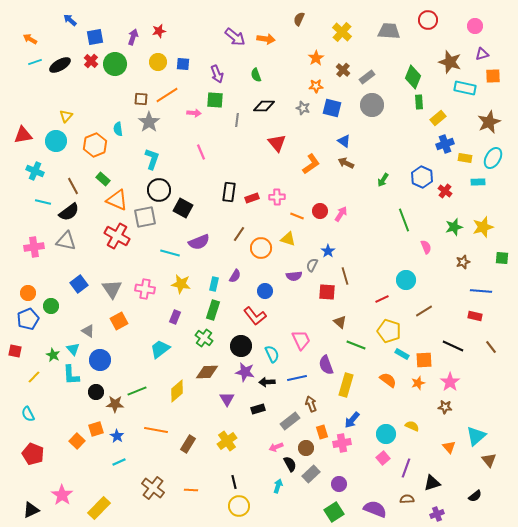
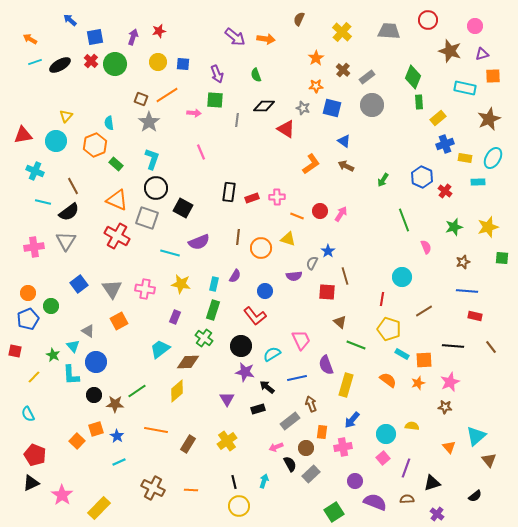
brown star at (450, 62): moved 11 px up
brown square at (141, 99): rotated 16 degrees clockwise
brown star at (489, 122): moved 3 px up
cyan semicircle at (118, 129): moved 9 px left, 6 px up
red triangle at (277, 143): moved 9 px right, 14 px up; rotated 18 degrees counterclockwise
brown arrow at (346, 163): moved 3 px down
green rectangle at (103, 179): moved 13 px right, 15 px up
black circle at (159, 190): moved 3 px left, 2 px up
gray square at (145, 217): moved 2 px right, 1 px down; rotated 30 degrees clockwise
yellow star at (483, 227): moved 5 px right
brown line at (239, 234): moved 1 px left, 3 px down; rotated 28 degrees counterclockwise
gray triangle at (66, 241): rotated 50 degrees clockwise
gray semicircle at (312, 265): moved 2 px up
cyan circle at (406, 280): moved 4 px left, 3 px up
blue line at (481, 291): moved 14 px left
red line at (382, 299): rotated 56 degrees counterclockwise
yellow pentagon at (389, 331): moved 2 px up
black line at (453, 346): rotated 20 degrees counterclockwise
cyan triangle at (73, 349): moved 3 px up
cyan semicircle at (272, 354): rotated 96 degrees counterclockwise
blue circle at (100, 360): moved 4 px left, 2 px down
brown diamond at (207, 372): moved 19 px left, 10 px up
black arrow at (267, 382): moved 5 px down; rotated 42 degrees clockwise
pink star at (450, 382): rotated 12 degrees clockwise
green line at (137, 391): rotated 12 degrees counterclockwise
black circle at (96, 392): moved 2 px left, 3 px down
yellow semicircle at (412, 426): rotated 16 degrees counterclockwise
orange rectangle at (322, 432): rotated 24 degrees clockwise
pink cross at (342, 443): moved 1 px right, 4 px down
red pentagon at (33, 454): moved 2 px right, 1 px down
purple circle at (339, 484): moved 16 px right, 3 px up
cyan arrow at (278, 486): moved 14 px left, 5 px up
brown cross at (153, 488): rotated 10 degrees counterclockwise
purple semicircle at (375, 509): moved 7 px up
black triangle at (31, 510): moved 27 px up
purple cross at (437, 514): rotated 32 degrees counterclockwise
